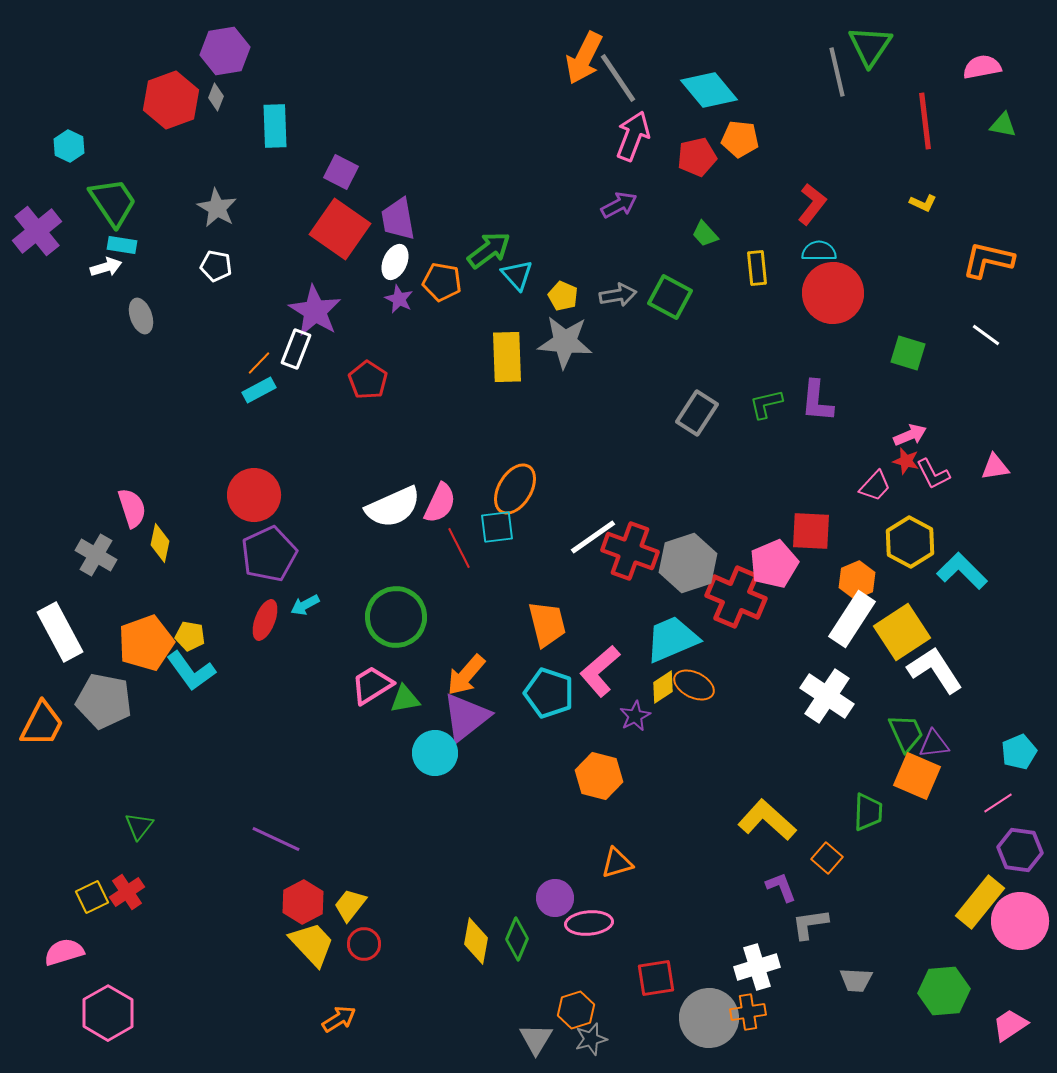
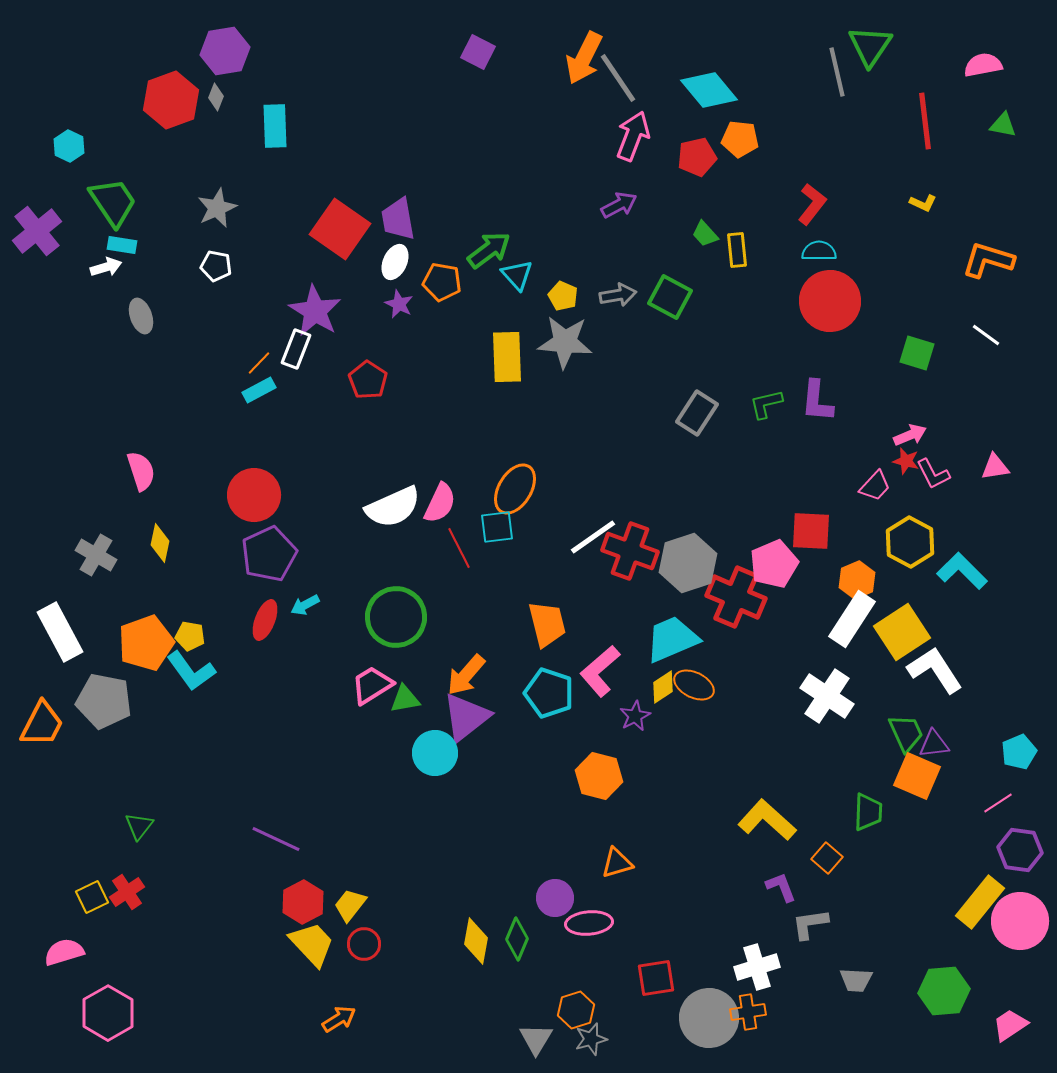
pink semicircle at (982, 67): moved 1 px right, 2 px up
purple square at (341, 172): moved 137 px right, 120 px up
gray star at (217, 208): rotated 18 degrees clockwise
orange L-shape at (988, 260): rotated 4 degrees clockwise
yellow rectangle at (757, 268): moved 20 px left, 18 px up
red circle at (833, 293): moved 3 px left, 8 px down
purple star at (399, 299): moved 5 px down
green square at (908, 353): moved 9 px right
pink semicircle at (132, 508): moved 9 px right, 37 px up
